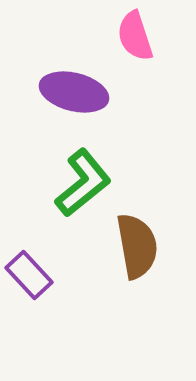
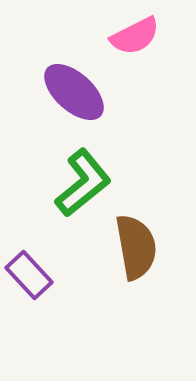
pink semicircle: rotated 99 degrees counterclockwise
purple ellipse: rotated 28 degrees clockwise
brown semicircle: moved 1 px left, 1 px down
